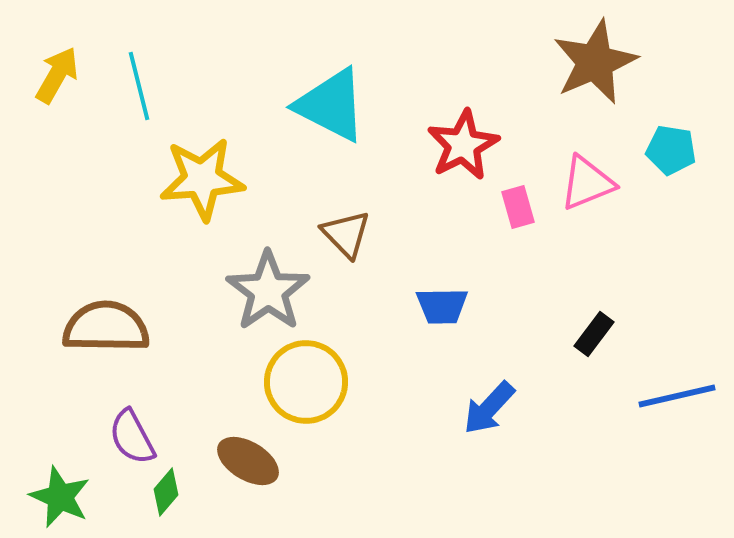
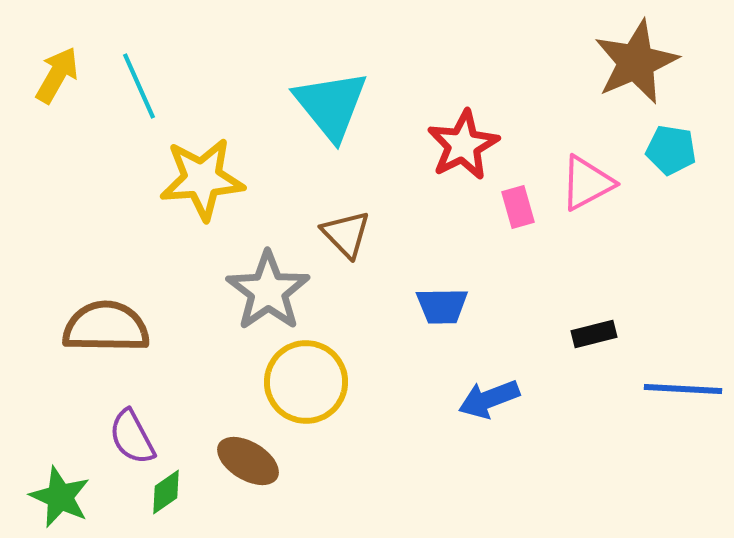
brown star: moved 41 px right
cyan line: rotated 10 degrees counterclockwise
cyan triangle: rotated 24 degrees clockwise
pink triangle: rotated 6 degrees counterclockwise
black rectangle: rotated 39 degrees clockwise
blue line: moved 6 px right, 7 px up; rotated 16 degrees clockwise
blue arrow: moved 9 px up; rotated 26 degrees clockwise
green diamond: rotated 15 degrees clockwise
